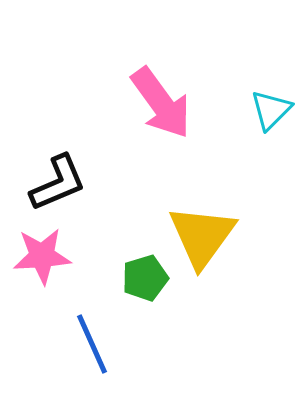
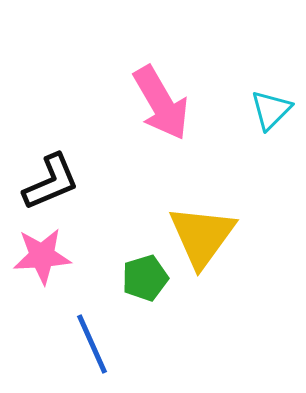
pink arrow: rotated 6 degrees clockwise
black L-shape: moved 7 px left, 1 px up
